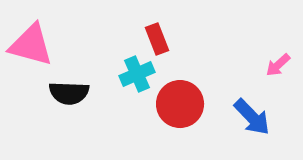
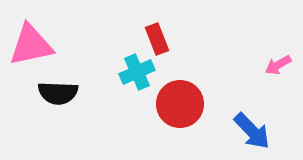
pink triangle: rotated 27 degrees counterclockwise
pink arrow: rotated 12 degrees clockwise
cyan cross: moved 2 px up
black semicircle: moved 11 px left
blue arrow: moved 14 px down
